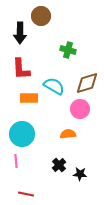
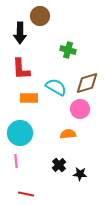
brown circle: moved 1 px left
cyan semicircle: moved 2 px right, 1 px down
cyan circle: moved 2 px left, 1 px up
